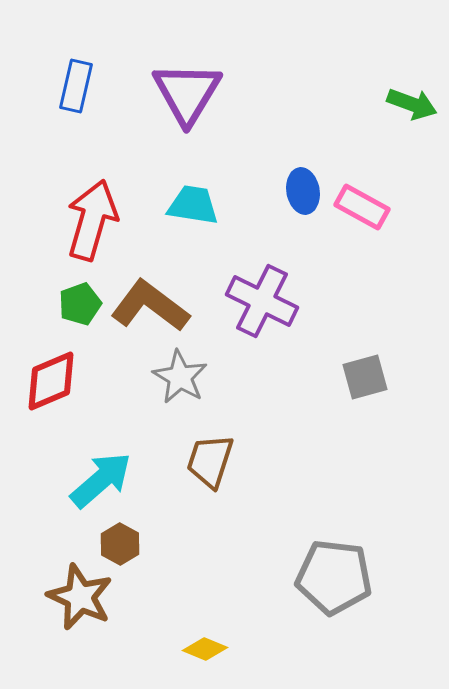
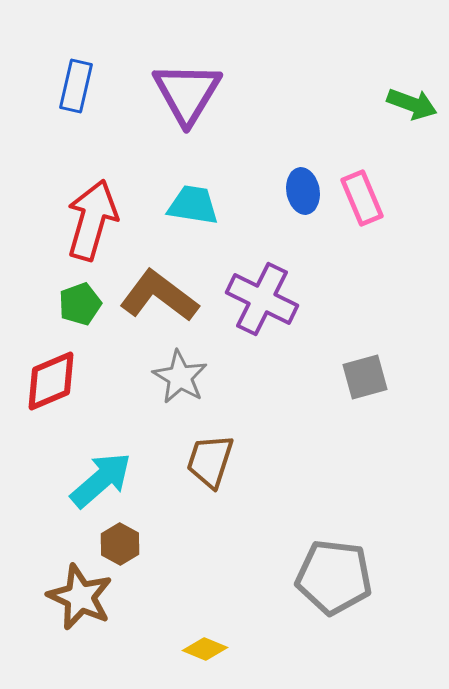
pink rectangle: moved 9 px up; rotated 38 degrees clockwise
purple cross: moved 2 px up
brown L-shape: moved 9 px right, 10 px up
